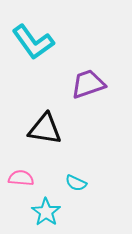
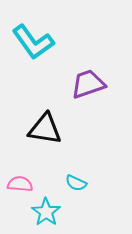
pink semicircle: moved 1 px left, 6 px down
